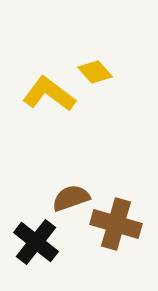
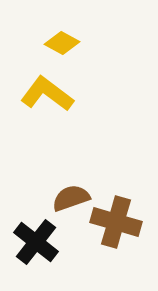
yellow diamond: moved 33 px left, 29 px up; rotated 20 degrees counterclockwise
yellow L-shape: moved 2 px left
brown cross: moved 2 px up
